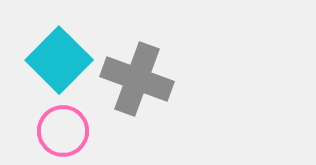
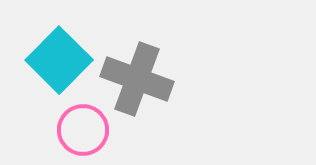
pink circle: moved 20 px right, 1 px up
